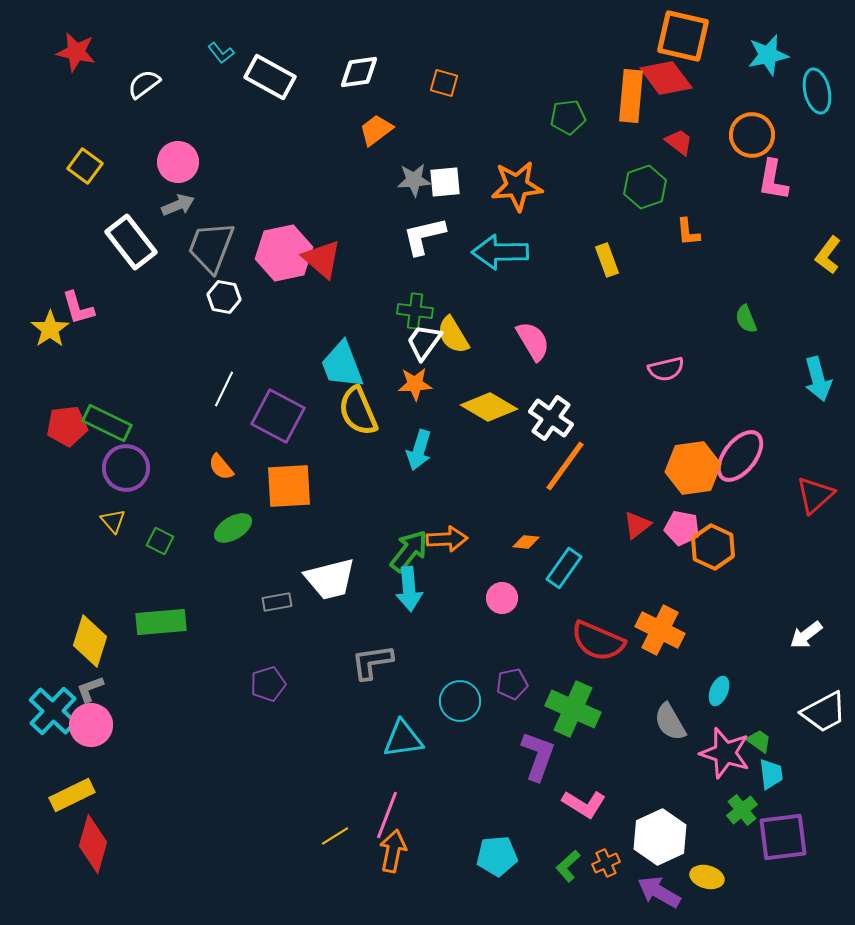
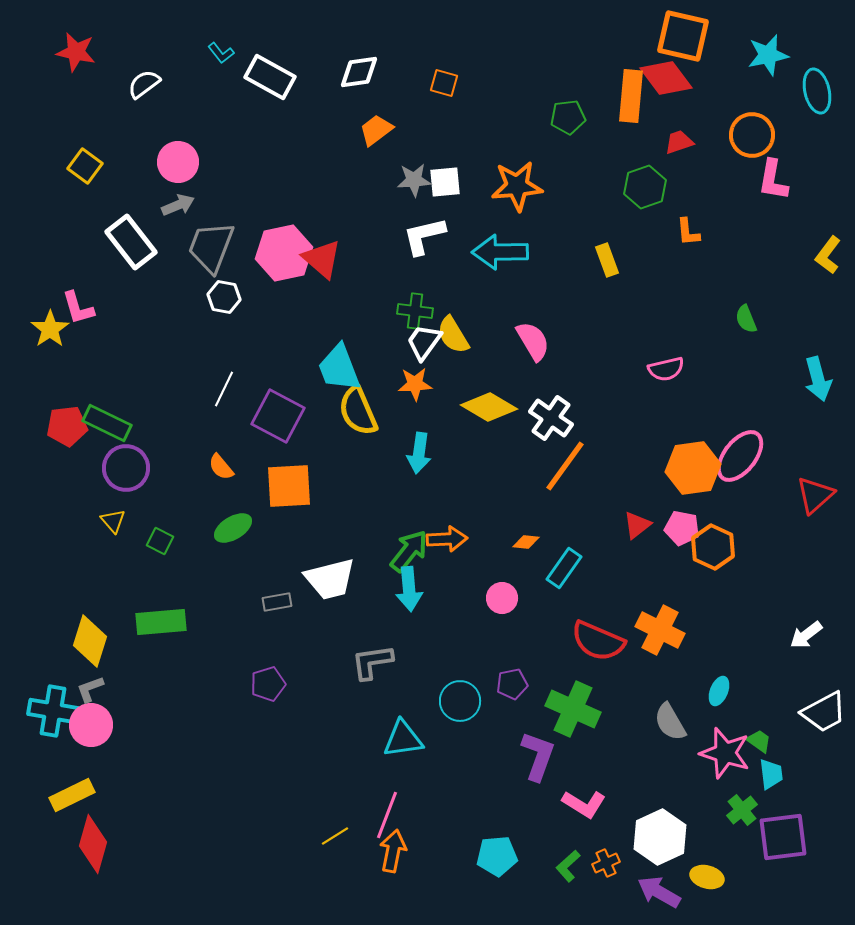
red trapezoid at (679, 142): rotated 56 degrees counterclockwise
cyan trapezoid at (342, 365): moved 3 px left, 3 px down
cyan arrow at (419, 450): moved 3 px down; rotated 9 degrees counterclockwise
cyan cross at (53, 711): rotated 33 degrees counterclockwise
